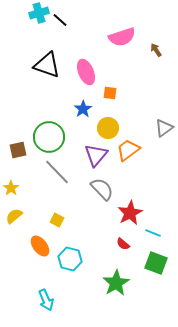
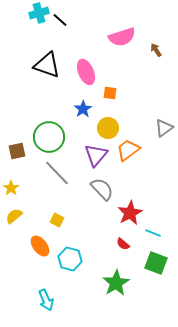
brown square: moved 1 px left, 1 px down
gray line: moved 1 px down
